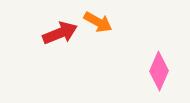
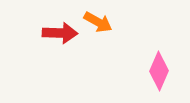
red arrow: rotated 24 degrees clockwise
